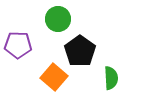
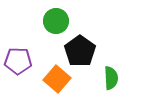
green circle: moved 2 px left, 2 px down
purple pentagon: moved 16 px down
orange square: moved 3 px right, 2 px down
